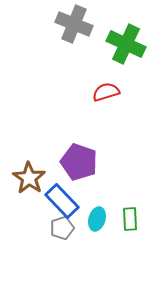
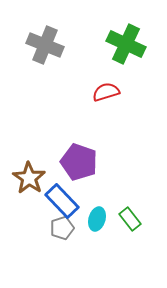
gray cross: moved 29 px left, 21 px down
green rectangle: rotated 35 degrees counterclockwise
